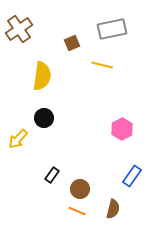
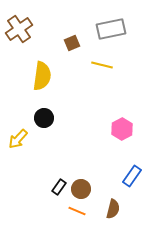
gray rectangle: moved 1 px left
black rectangle: moved 7 px right, 12 px down
brown circle: moved 1 px right
